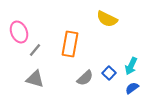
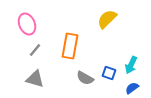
yellow semicircle: rotated 110 degrees clockwise
pink ellipse: moved 8 px right, 8 px up
orange rectangle: moved 2 px down
cyan arrow: moved 1 px up
blue square: rotated 24 degrees counterclockwise
gray semicircle: rotated 72 degrees clockwise
